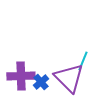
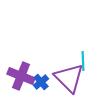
cyan line: rotated 24 degrees counterclockwise
purple cross: rotated 24 degrees clockwise
